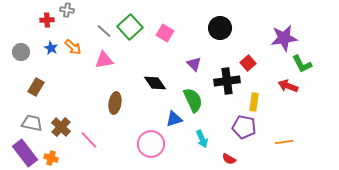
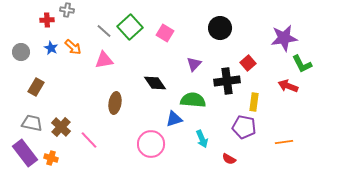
purple triangle: rotated 28 degrees clockwise
green semicircle: rotated 60 degrees counterclockwise
